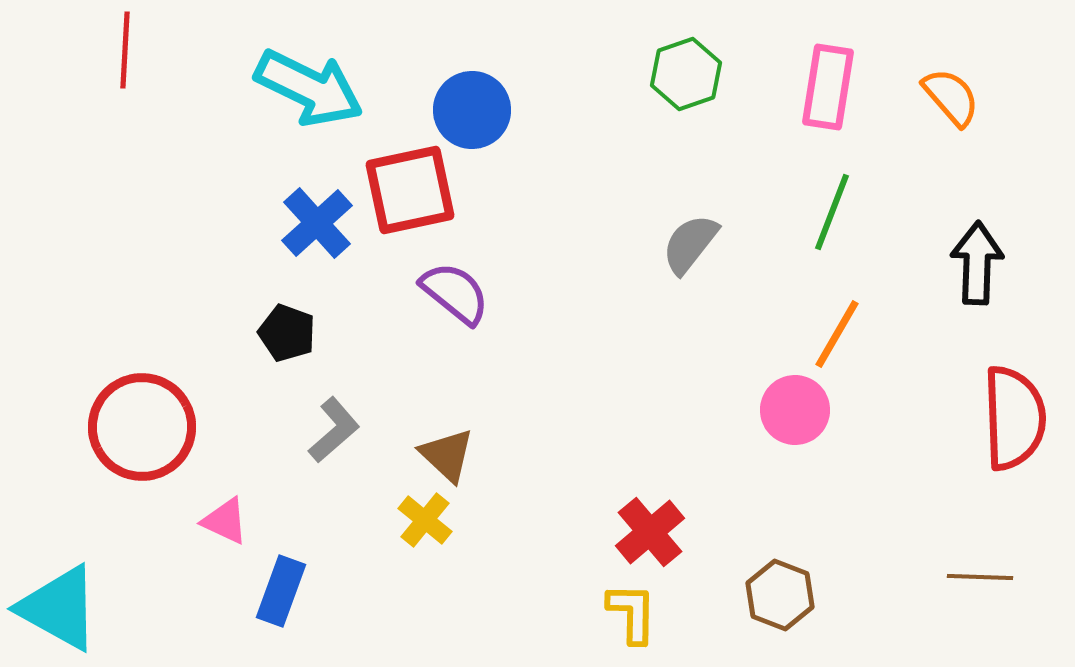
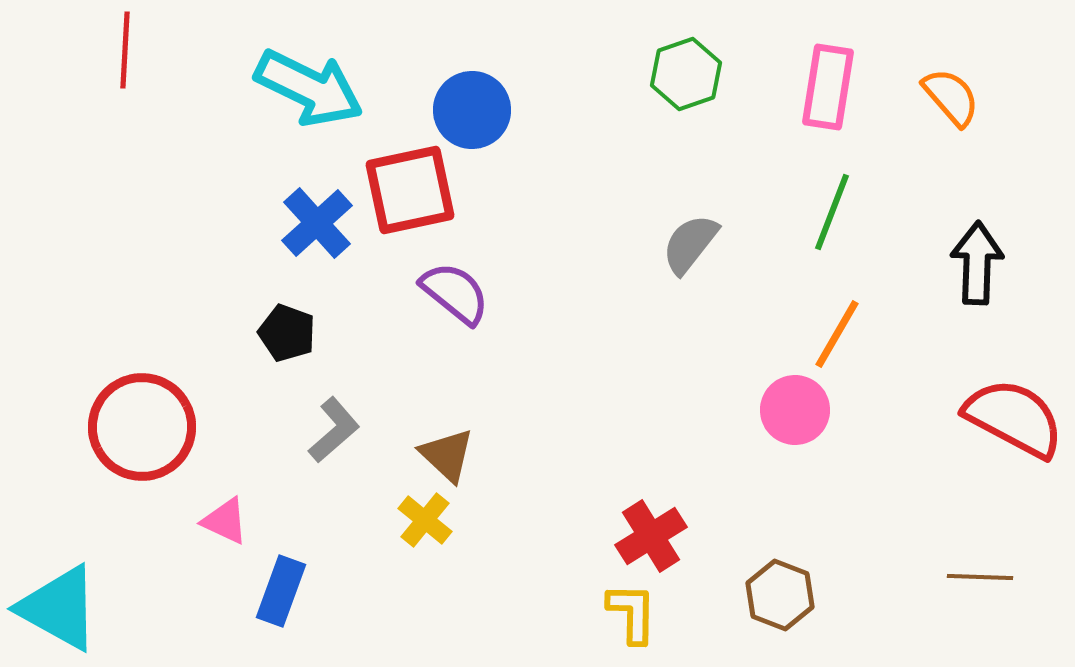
red semicircle: rotated 60 degrees counterclockwise
red cross: moved 1 px right, 4 px down; rotated 8 degrees clockwise
